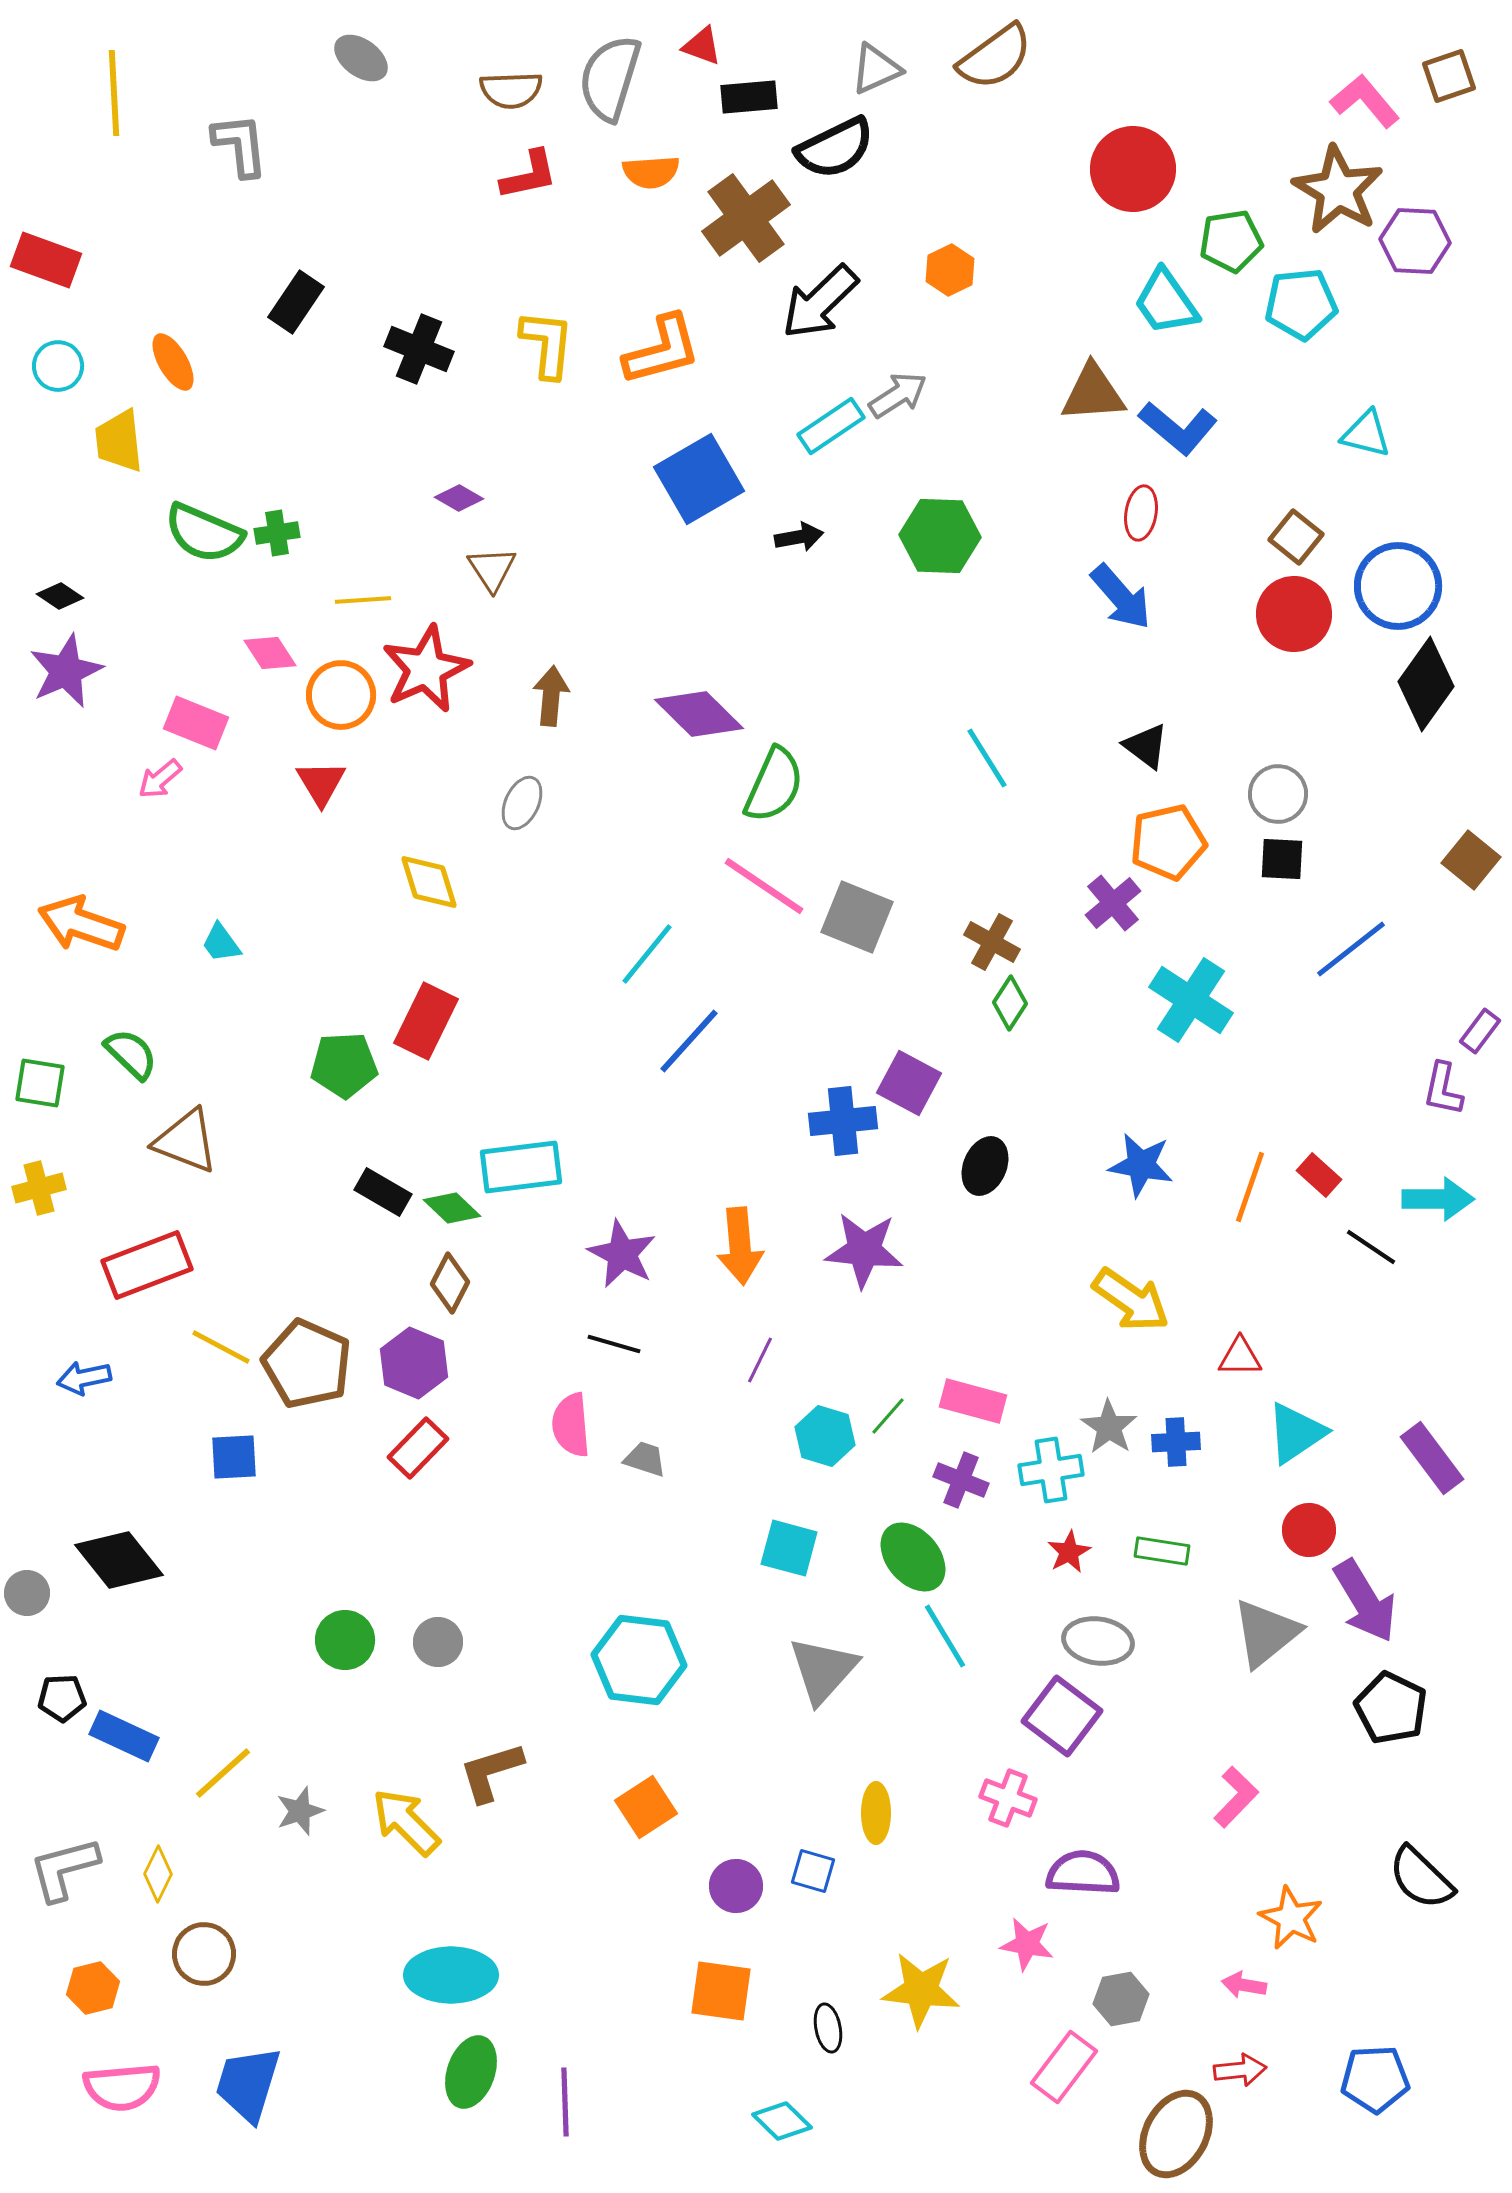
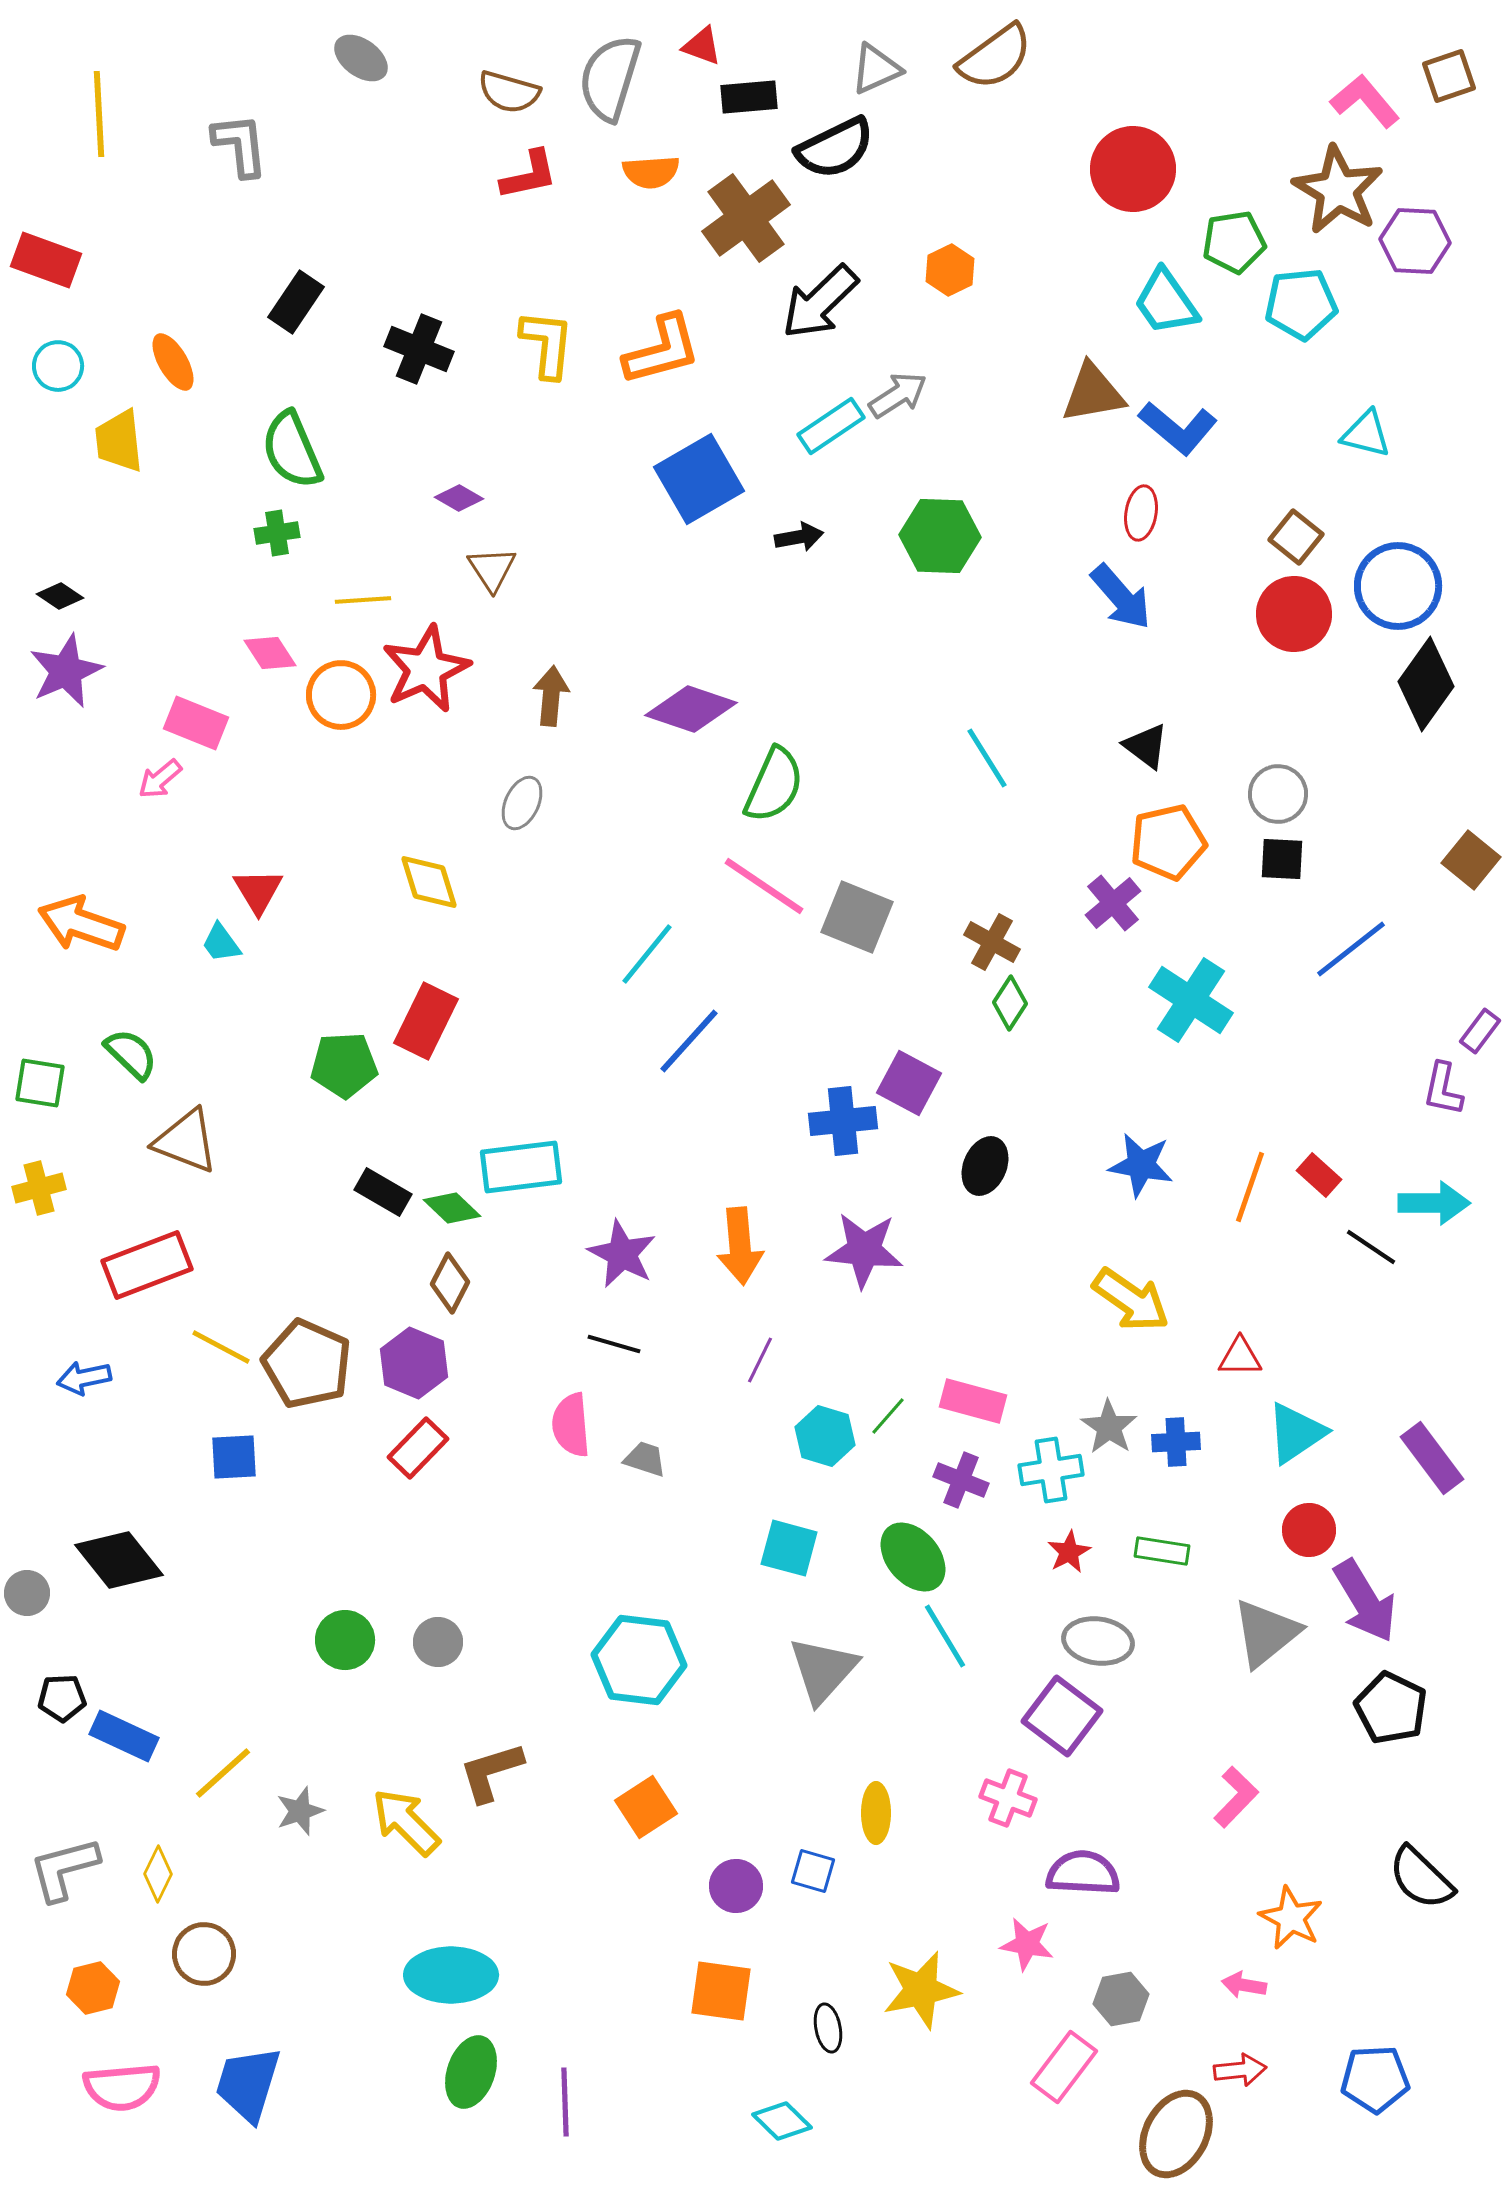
brown semicircle at (511, 90): moved 2 px left, 2 px down; rotated 18 degrees clockwise
yellow line at (114, 93): moved 15 px left, 21 px down
green pentagon at (1231, 241): moved 3 px right, 1 px down
brown triangle at (1093, 393): rotated 6 degrees counterclockwise
green semicircle at (204, 533): moved 88 px right, 83 px up; rotated 44 degrees clockwise
purple diamond at (699, 714): moved 8 px left, 5 px up; rotated 26 degrees counterclockwise
red triangle at (321, 783): moved 63 px left, 108 px down
cyan arrow at (1438, 1199): moved 4 px left, 4 px down
yellow star at (921, 1990): rotated 18 degrees counterclockwise
